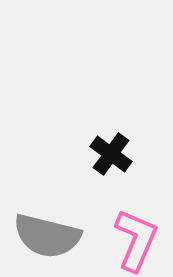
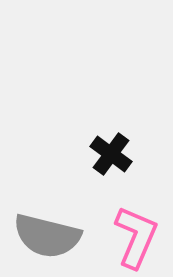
pink L-shape: moved 3 px up
